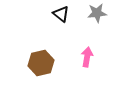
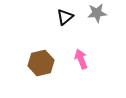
black triangle: moved 4 px right, 3 px down; rotated 42 degrees clockwise
pink arrow: moved 6 px left, 2 px down; rotated 30 degrees counterclockwise
